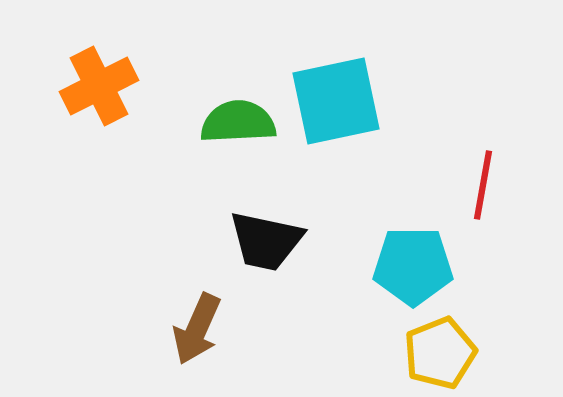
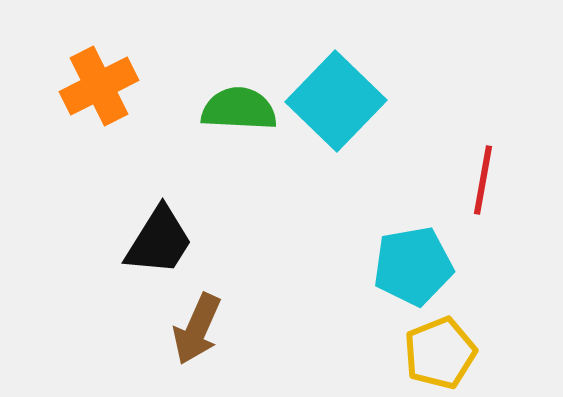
cyan square: rotated 34 degrees counterclockwise
green semicircle: moved 1 px right, 13 px up; rotated 6 degrees clockwise
red line: moved 5 px up
black trapezoid: moved 107 px left; rotated 70 degrees counterclockwise
cyan pentagon: rotated 10 degrees counterclockwise
